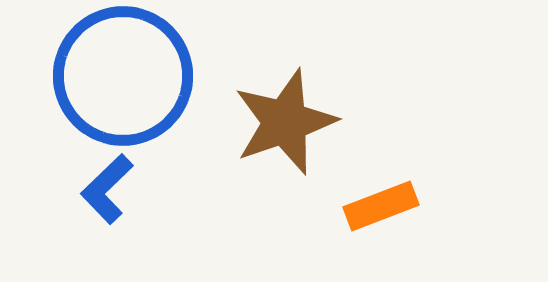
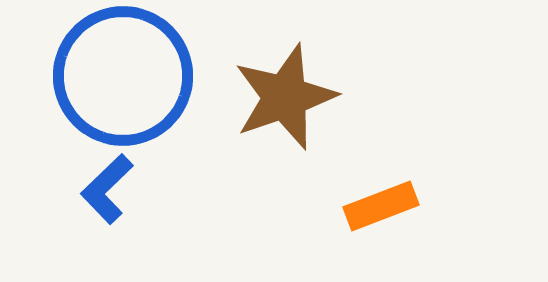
brown star: moved 25 px up
